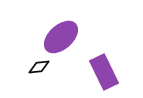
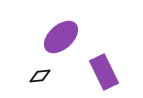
black diamond: moved 1 px right, 9 px down
